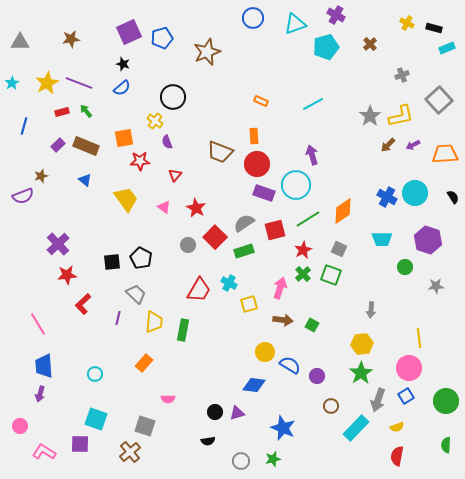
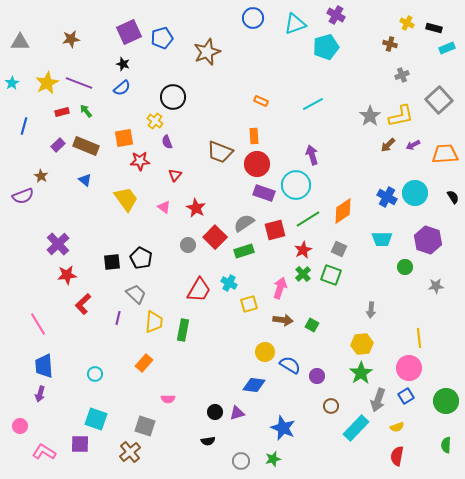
brown cross at (370, 44): moved 20 px right; rotated 32 degrees counterclockwise
brown star at (41, 176): rotated 24 degrees counterclockwise
